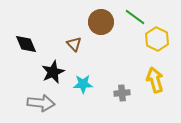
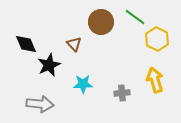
black star: moved 4 px left, 7 px up
gray arrow: moved 1 px left, 1 px down
